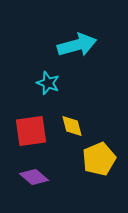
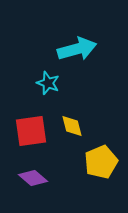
cyan arrow: moved 4 px down
yellow pentagon: moved 2 px right, 3 px down
purple diamond: moved 1 px left, 1 px down
